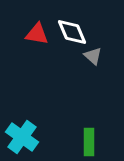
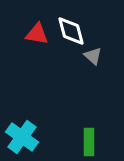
white diamond: moved 1 px left, 1 px up; rotated 8 degrees clockwise
